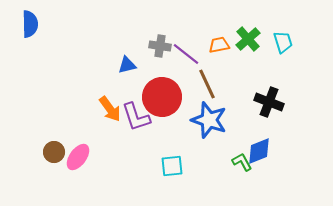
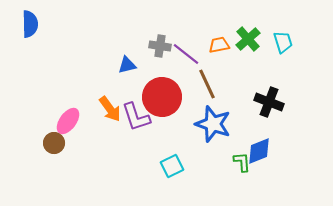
blue star: moved 4 px right, 4 px down
brown circle: moved 9 px up
pink ellipse: moved 10 px left, 36 px up
green L-shape: rotated 25 degrees clockwise
cyan square: rotated 20 degrees counterclockwise
